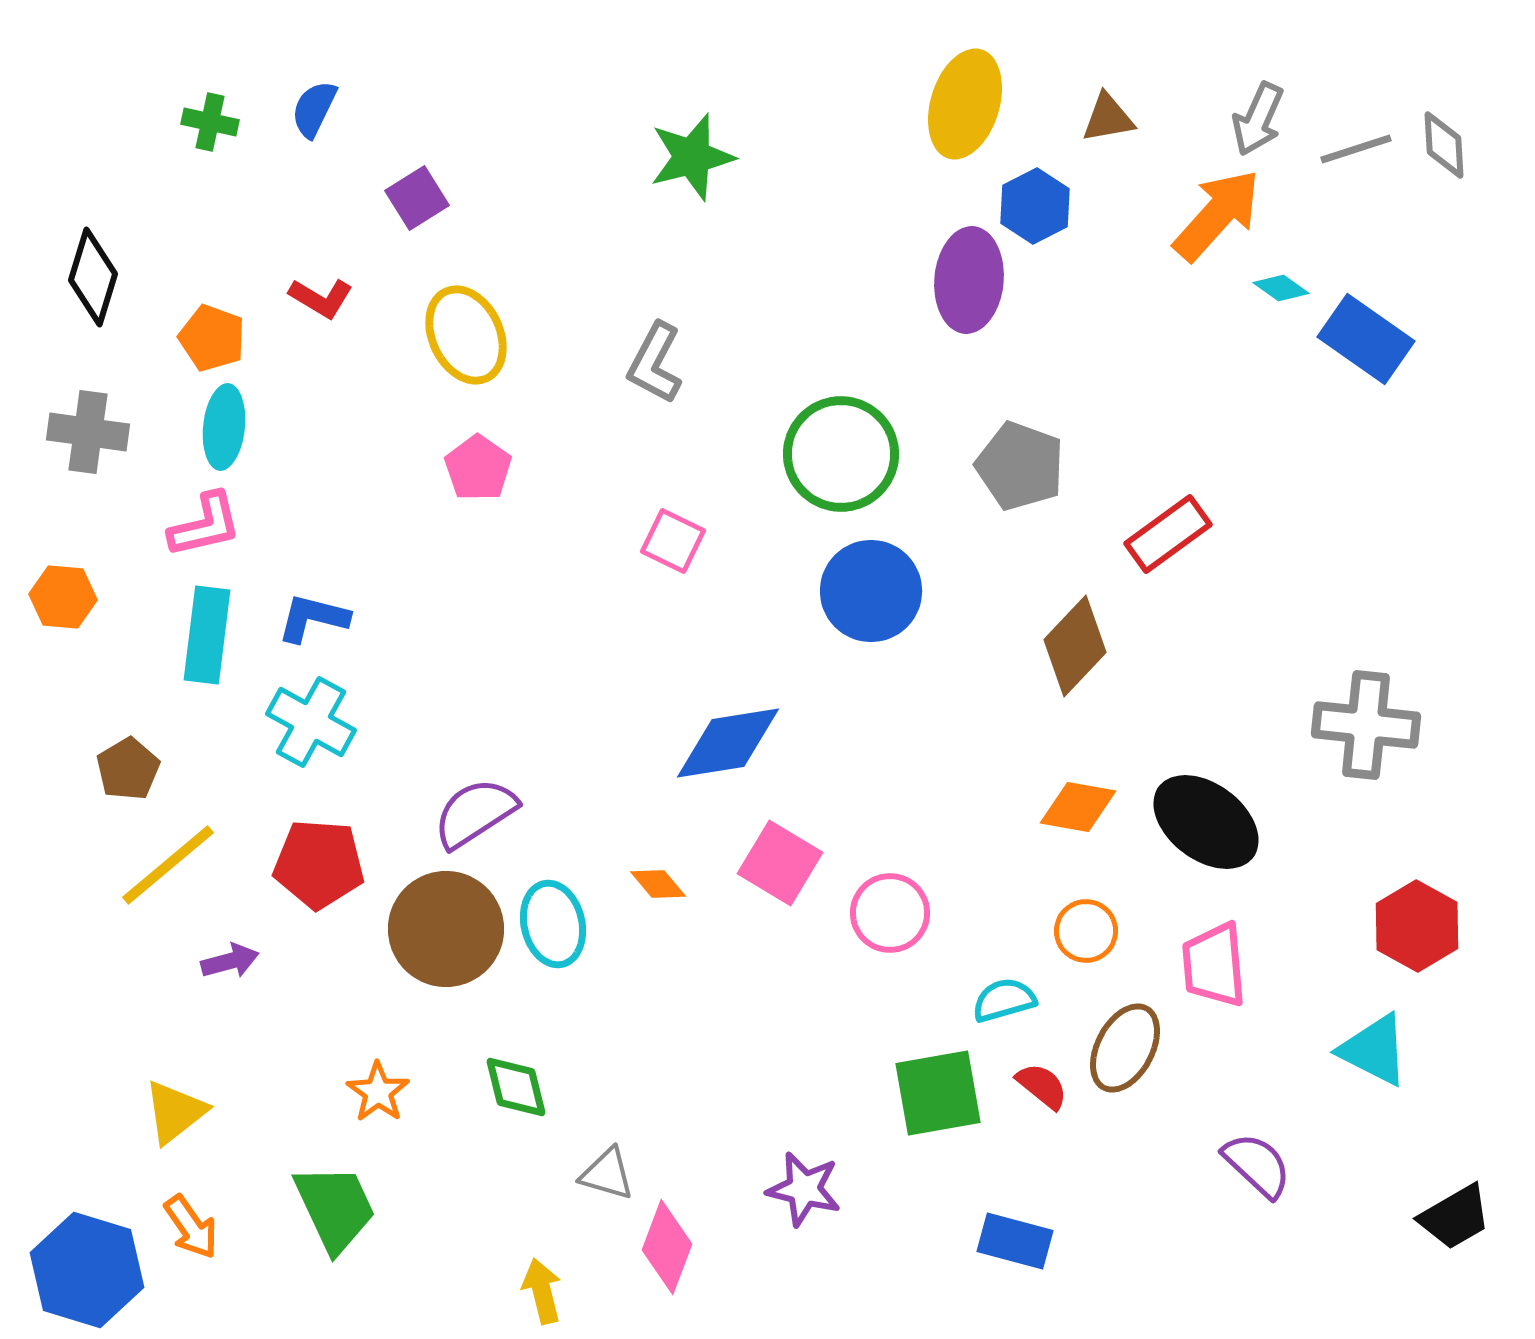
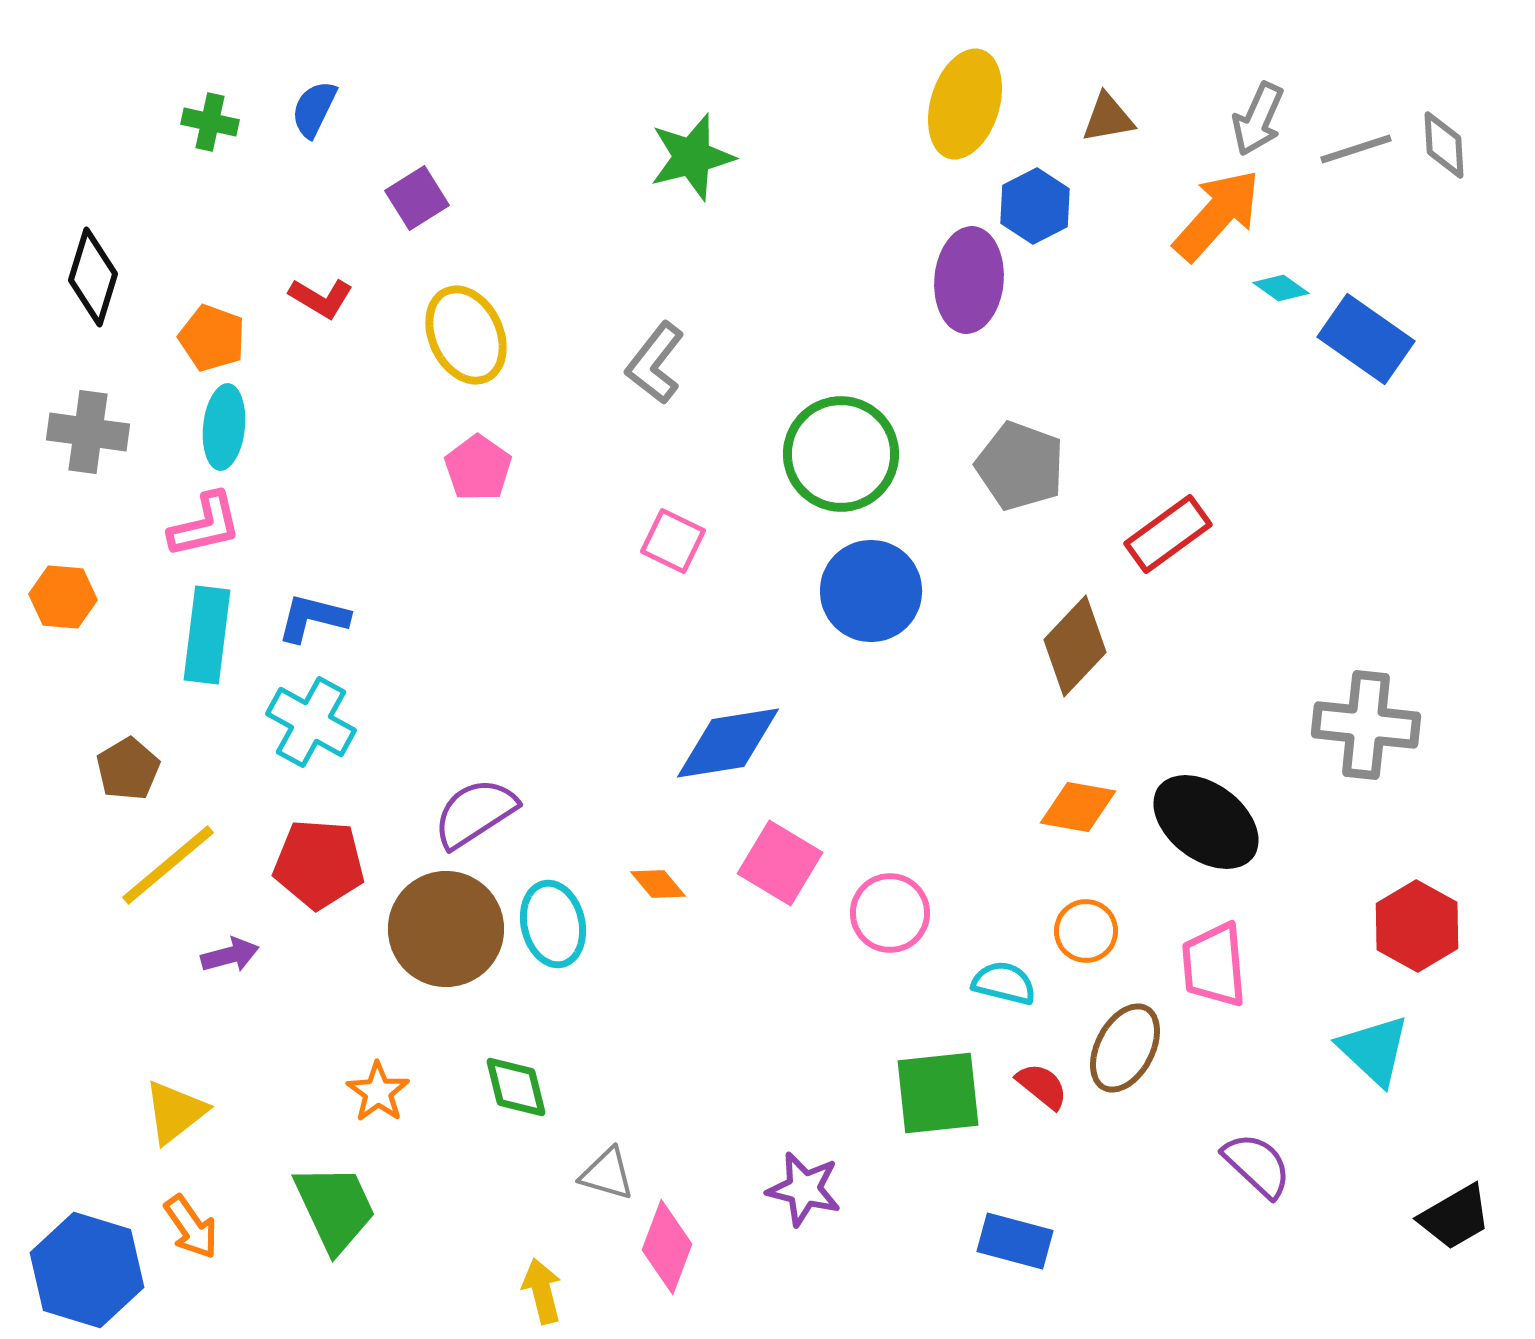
gray L-shape at (655, 363): rotated 10 degrees clockwise
purple arrow at (230, 961): moved 6 px up
cyan semicircle at (1004, 1000): moved 17 px up; rotated 30 degrees clockwise
cyan triangle at (1374, 1050): rotated 16 degrees clockwise
green square at (938, 1093): rotated 4 degrees clockwise
